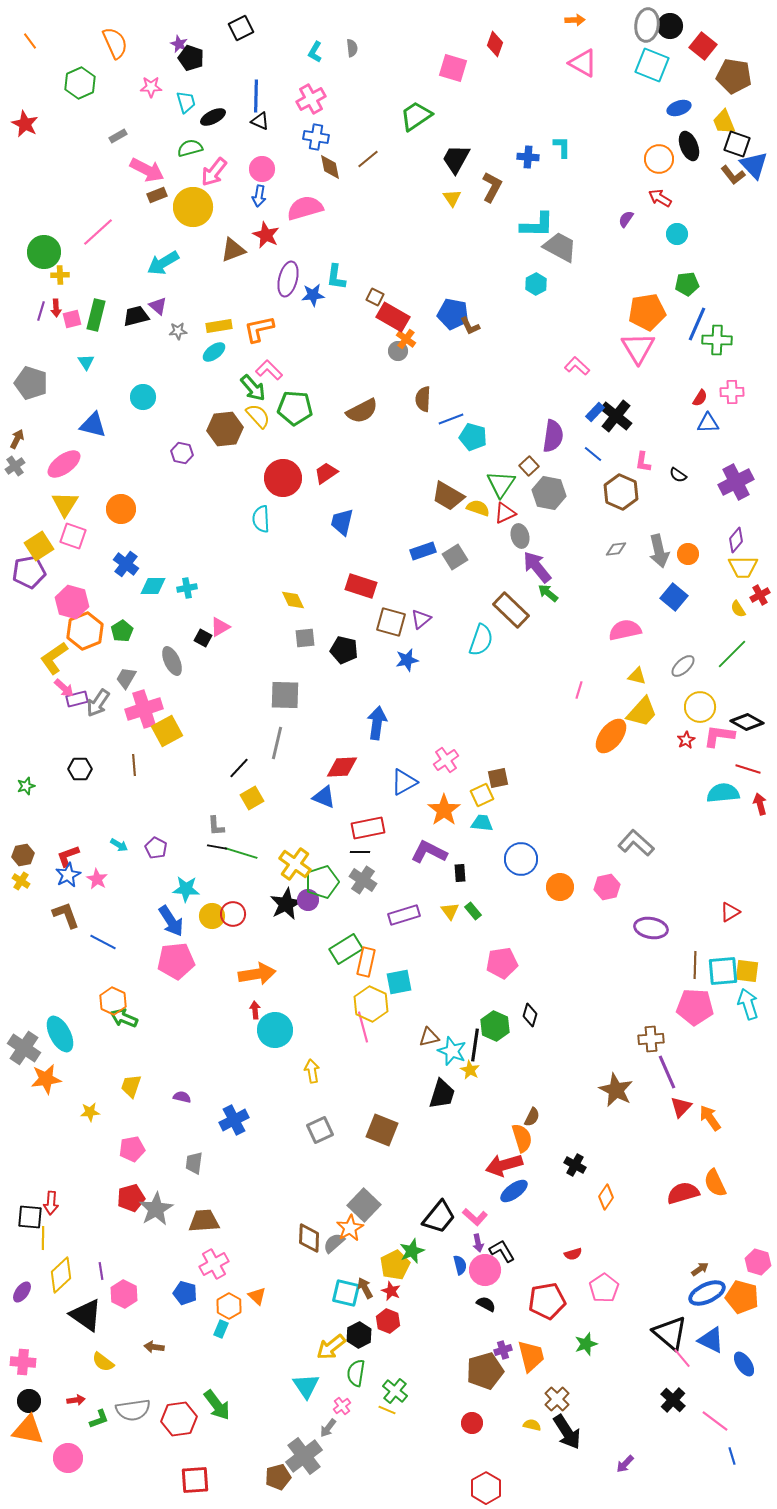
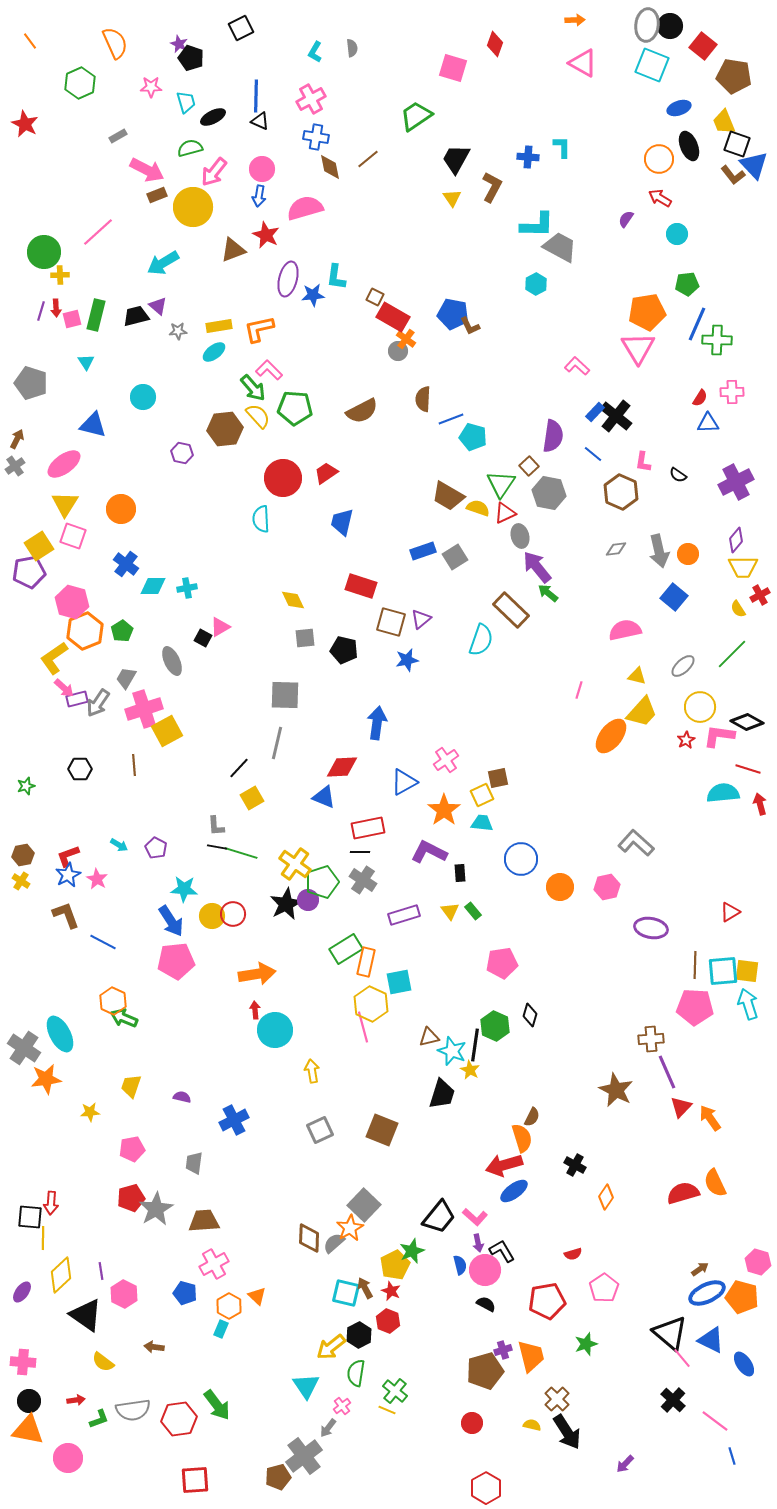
cyan star at (186, 889): moved 2 px left
